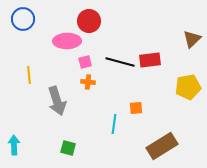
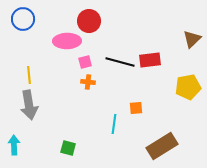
gray arrow: moved 28 px left, 4 px down; rotated 8 degrees clockwise
